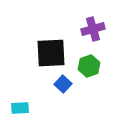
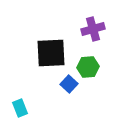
green hexagon: moved 1 px left, 1 px down; rotated 15 degrees clockwise
blue square: moved 6 px right
cyan rectangle: rotated 72 degrees clockwise
